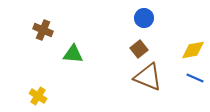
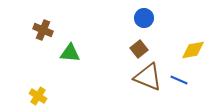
green triangle: moved 3 px left, 1 px up
blue line: moved 16 px left, 2 px down
